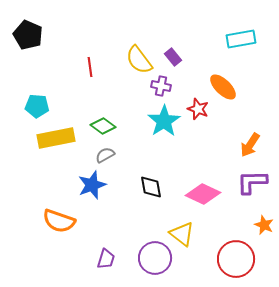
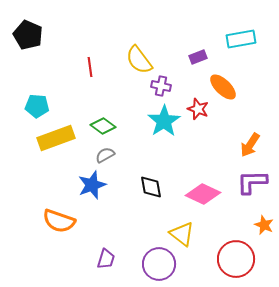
purple rectangle: moved 25 px right; rotated 72 degrees counterclockwise
yellow rectangle: rotated 9 degrees counterclockwise
purple circle: moved 4 px right, 6 px down
